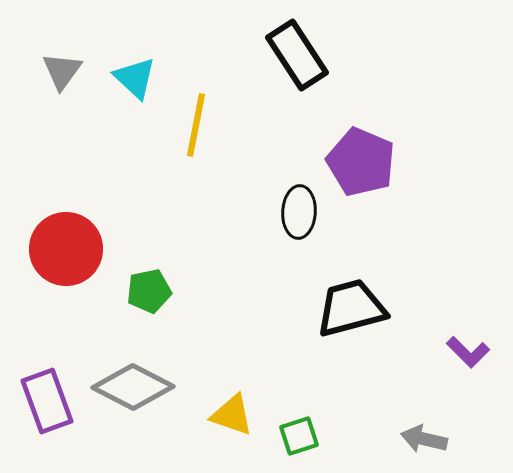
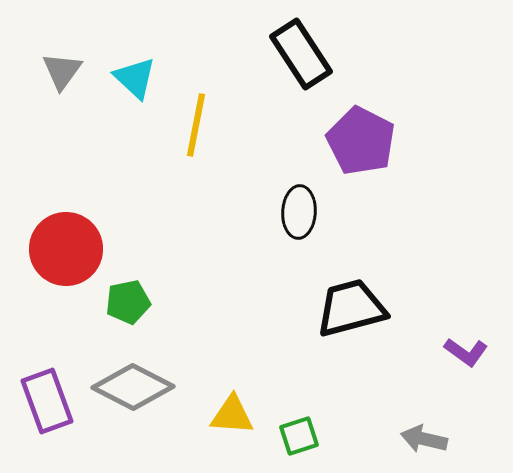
black rectangle: moved 4 px right, 1 px up
purple pentagon: moved 21 px up; rotated 4 degrees clockwise
green pentagon: moved 21 px left, 11 px down
purple L-shape: moved 2 px left; rotated 9 degrees counterclockwise
yellow triangle: rotated 15 degrees counterclockwise
